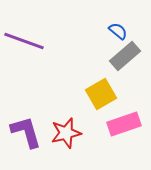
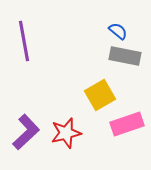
purple line: rotated 60 degrees clockwise
gray rectangle: rotated 52 degrees clockwise
yellow square: moved 1 px left, 1 px down
pink rectangle: moved 3 px right
purple L-shape: rotated 63 degrees clockwise
